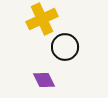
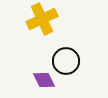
black circle: moved 1 px right, 14 px down
